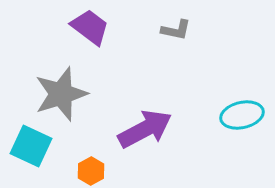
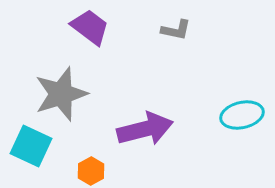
purple arrow: rotated 14 degrees clockwise
